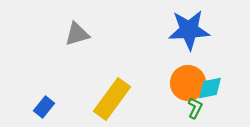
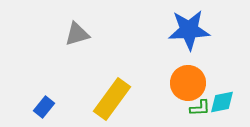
cyan diamond: moved 12 px right, 14 px down
green L-shape: moved 5 px right; rotated 60 degrees clockwise
